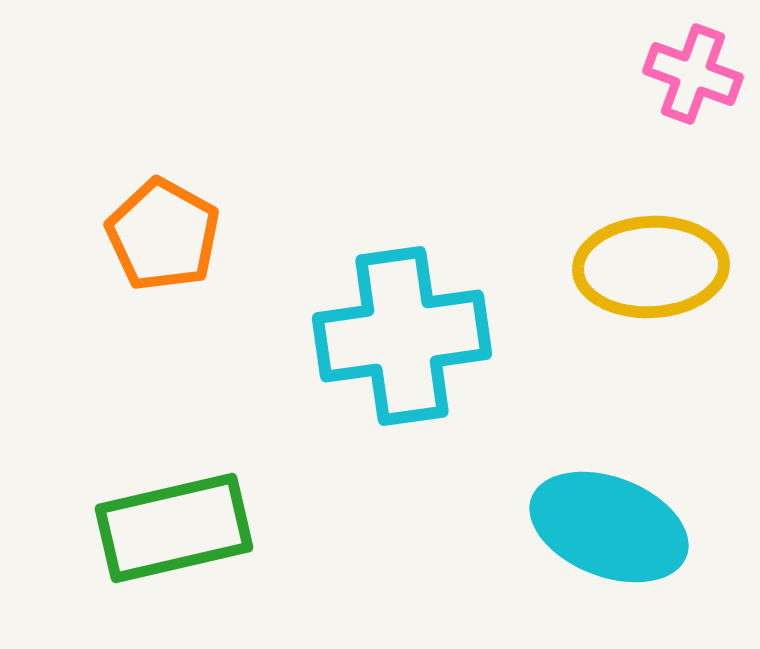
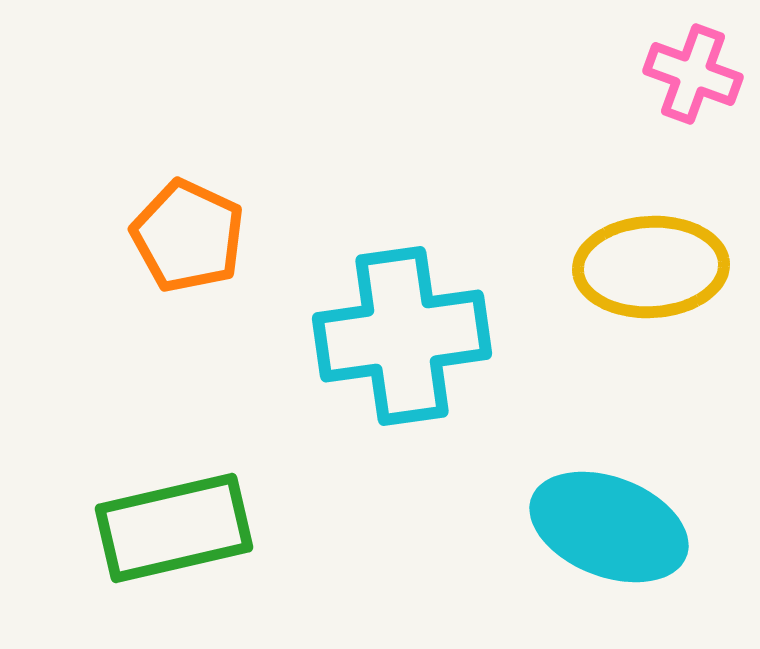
orange pentagon: moved 25 px right, 1 px down; rotated 4 degrees counterclockwise
